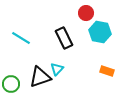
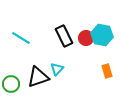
red circle: moved 25 px down
cyan hexagon: moved 2 px right, 3 px down
black rectangle: moved 2 px up
orange rectangle: rotated 56 degrees clockwise
black triangle: moved 2 px left
